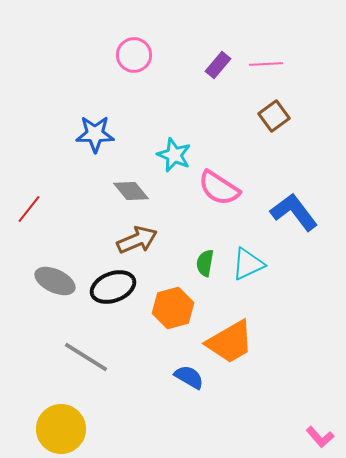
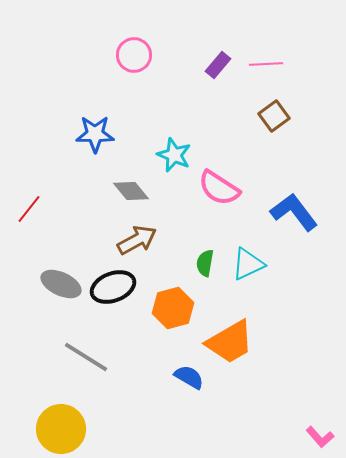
brown arrow: rotated 6 degrees counterclockwise
gray ellipse: moved 6 px right, 3 px down
